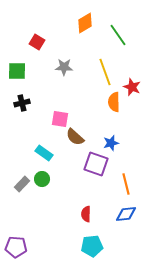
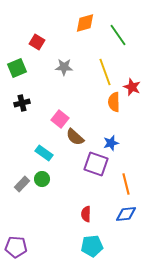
orange diamond: rotated 15 degrees clockwise
green square: moved 3 px up; rotated 24 degrees counterclockwise
pink square: rotated 30 degrees clockwise
